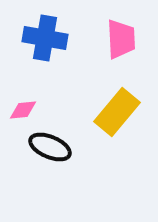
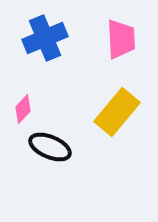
blue cross: rotated 33 degrees counterclockwise
pink diamond: moved 1 px up; rotated 40 degrees counterclockwise
